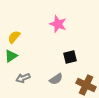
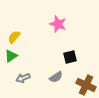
gray semicircle: moved 2 px up
